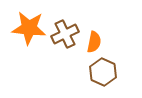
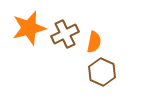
orange star: rotated 20 degrees counterclockwise
brown hexagon: moved 1 px left
